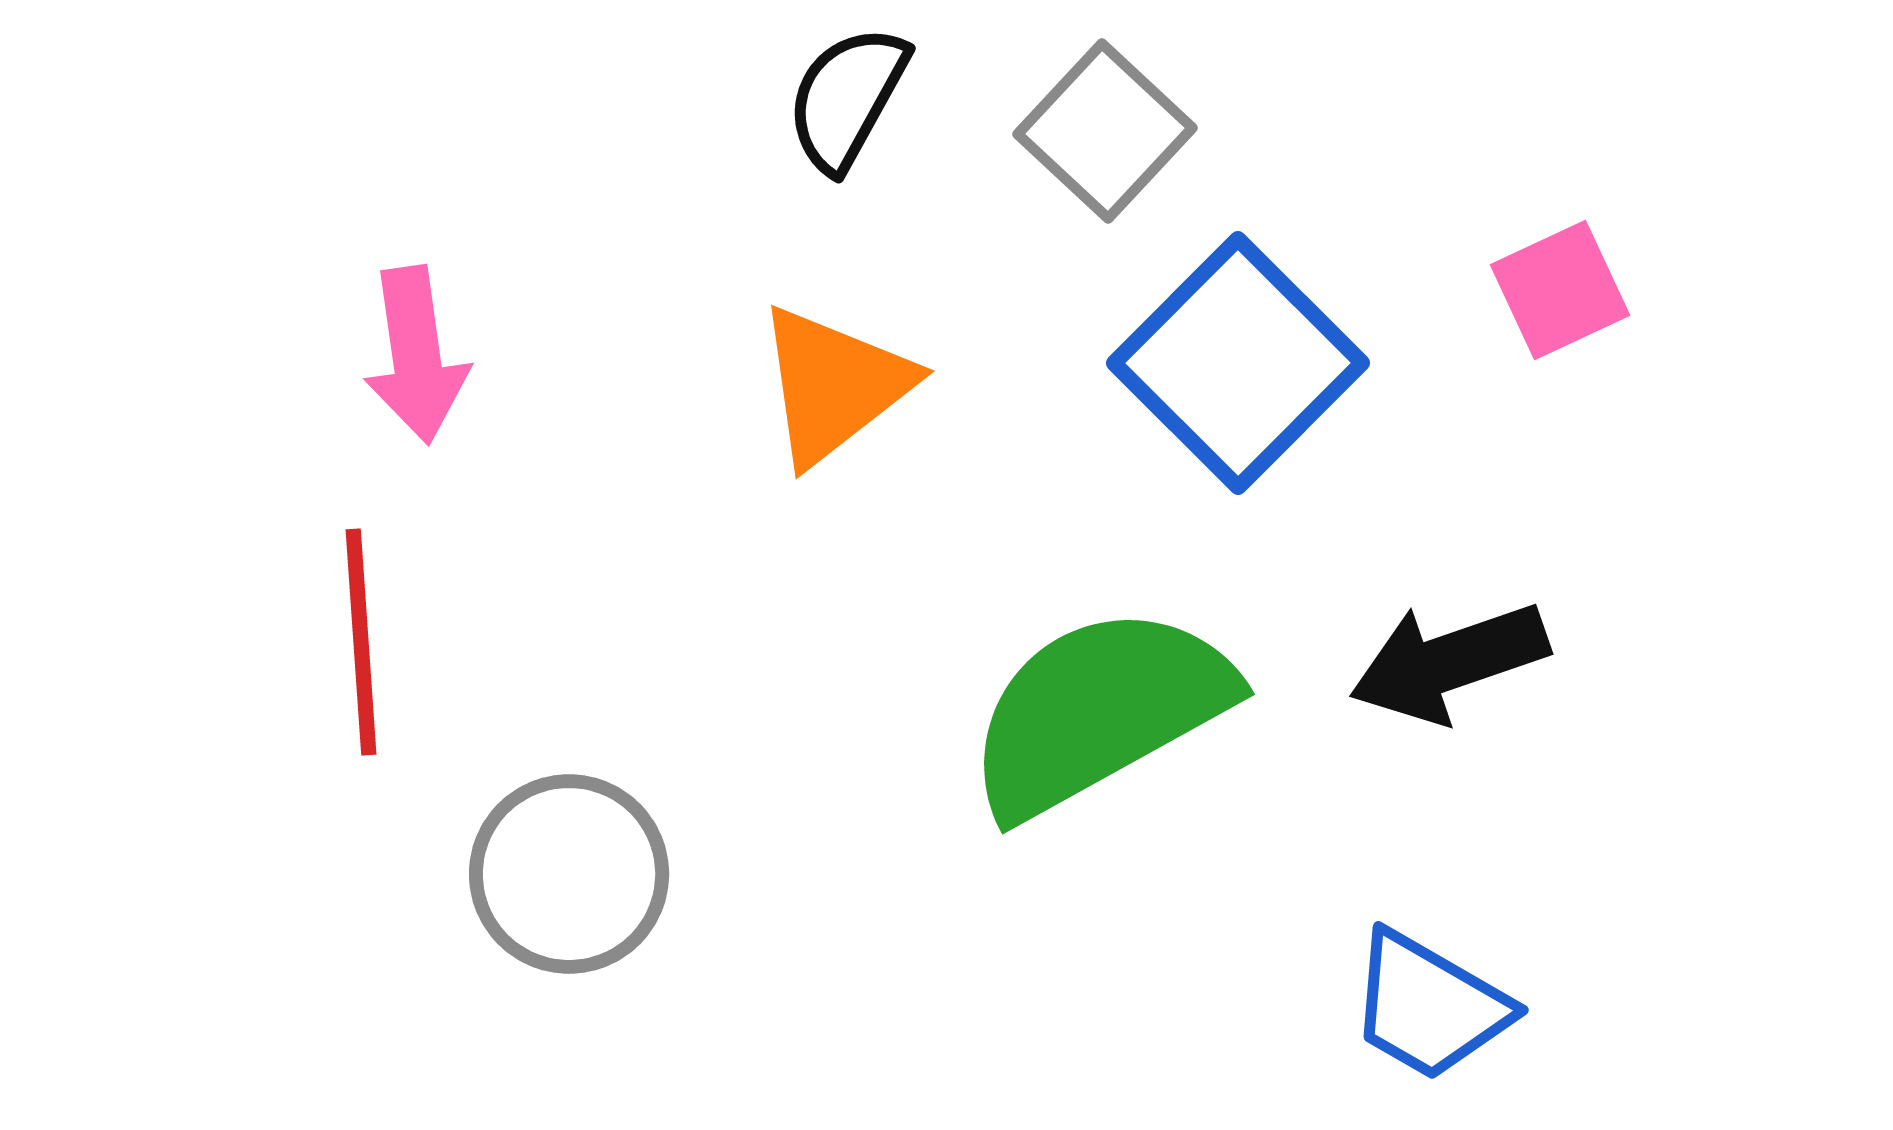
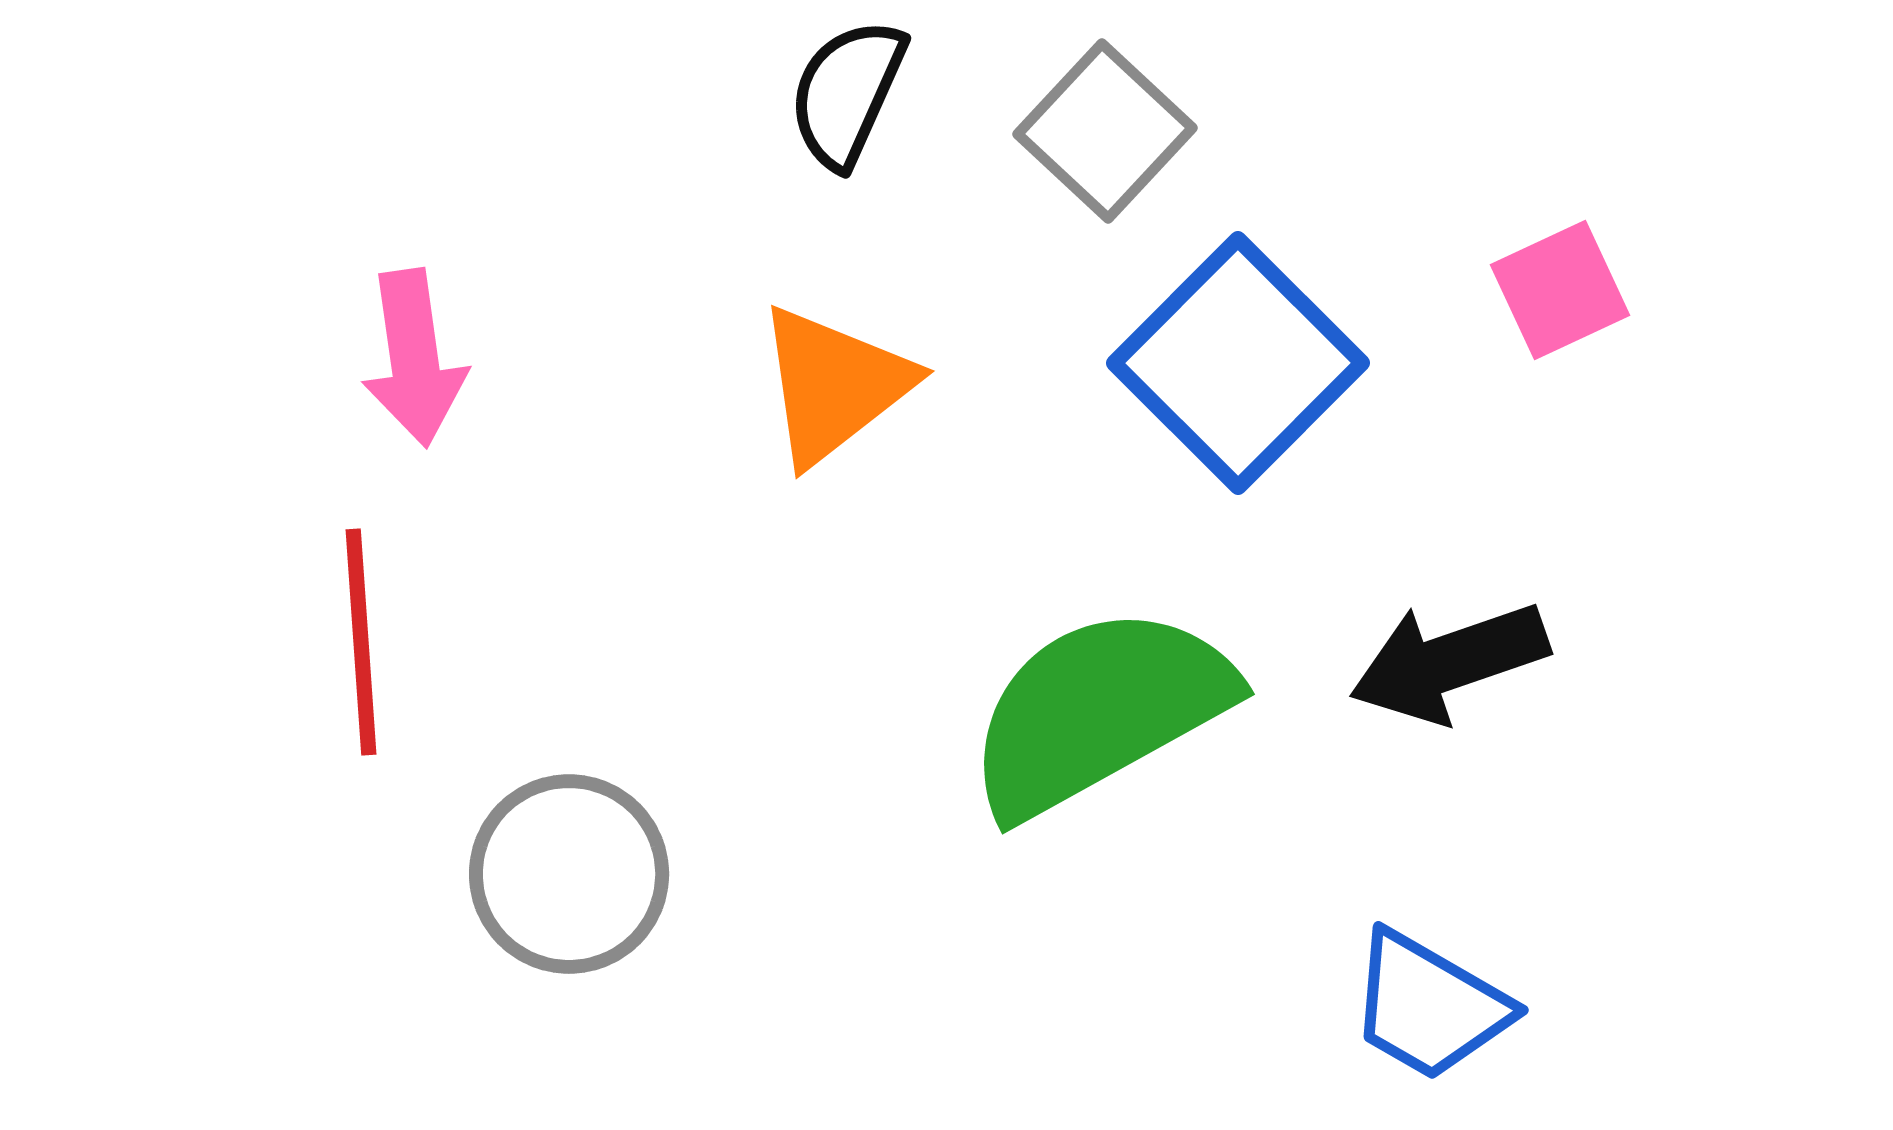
black semicircle: moved 5 px up; rotated 5 degrees counterclockwise
pink arrow: moved 2 px left, 3 px down
